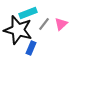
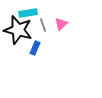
cyan rectangle: rotated 12 degrees clockwise
gray line: moved 1 px left, 1 px down; rotated 56 degrees counterclockwise
blue rectangle: moved 4 px right
